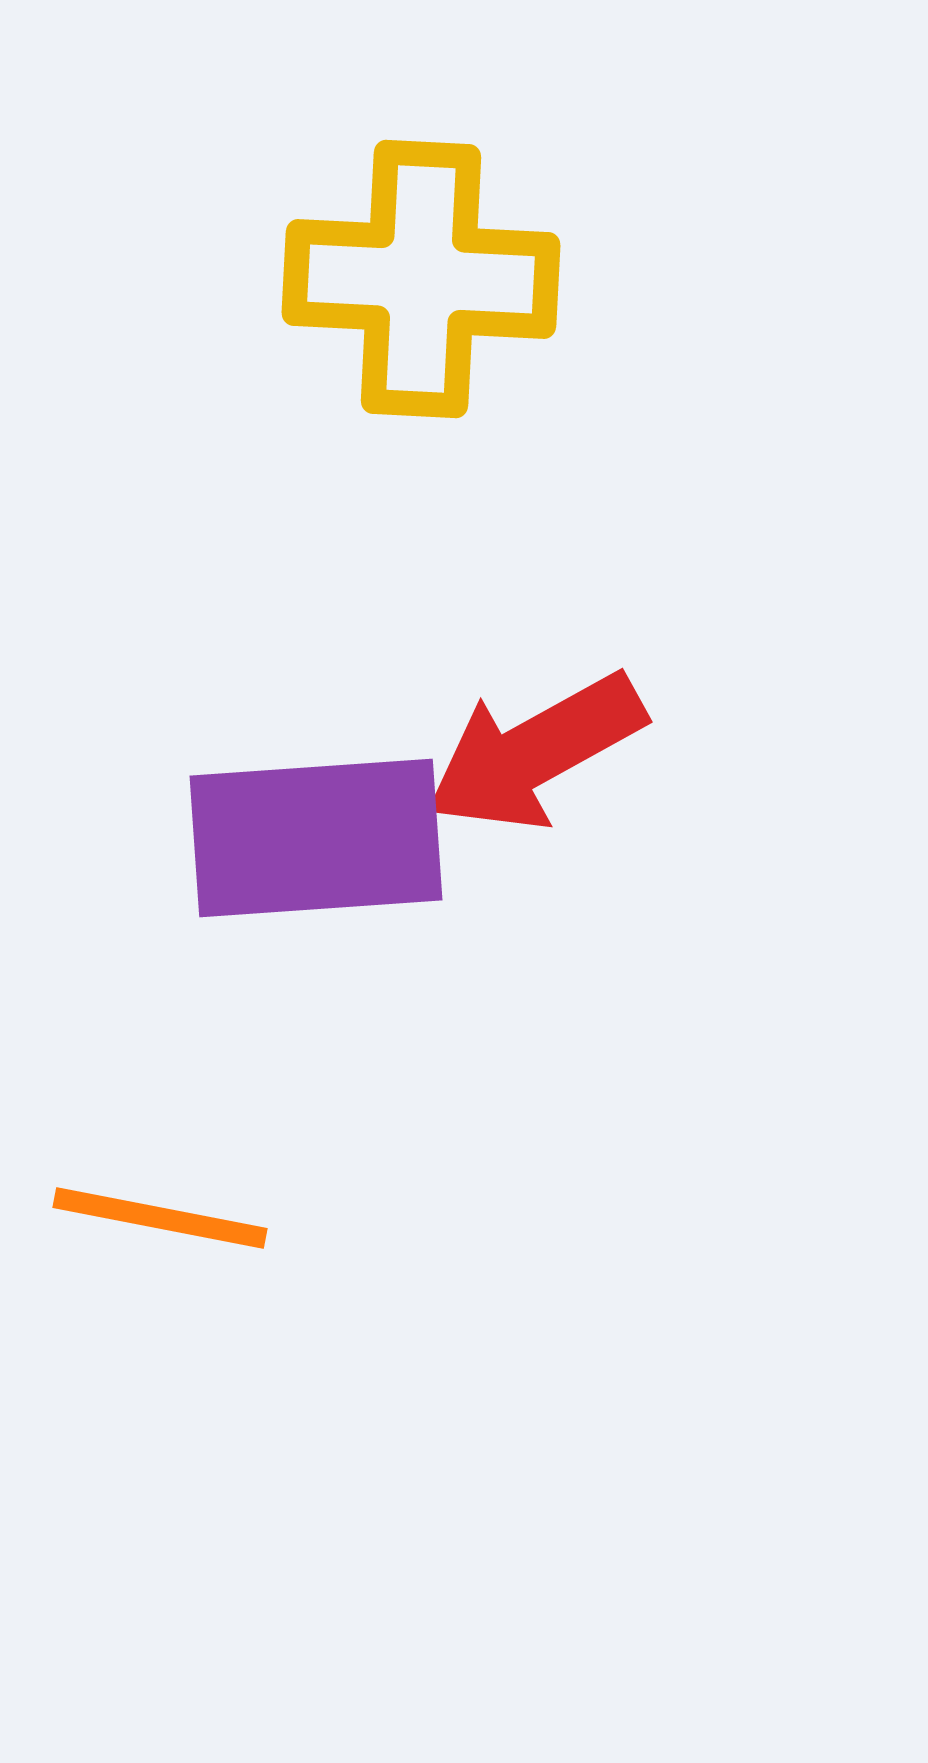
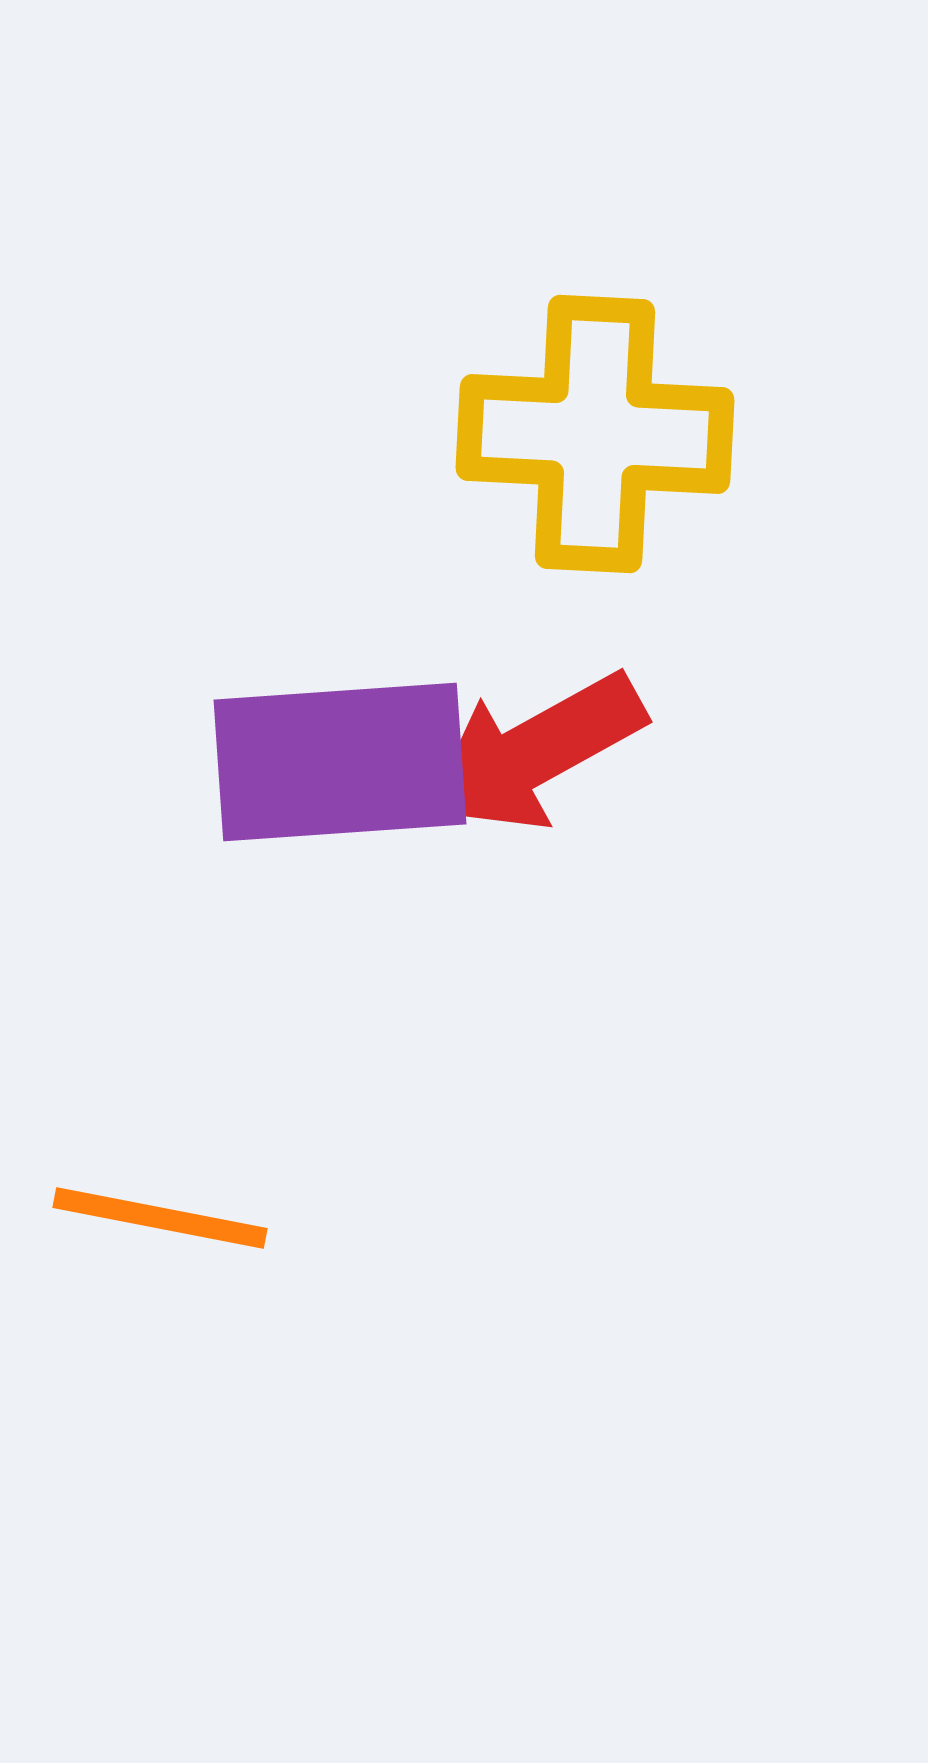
yellow cross: moved 174 px right, 155 px down
purple rectangle: moved 24 px right, 76 px up
